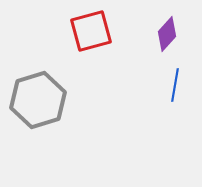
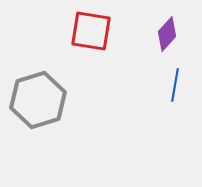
red square: rotated 24 degrees clockwise
